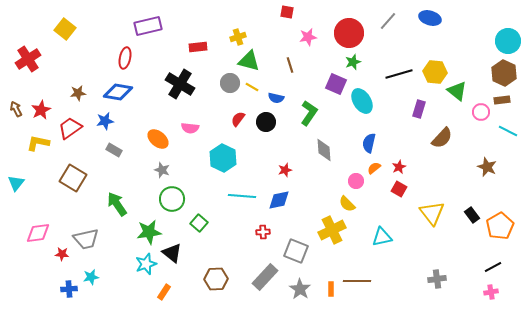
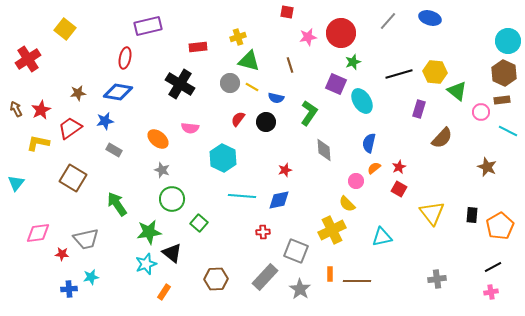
red circle at (349, 33): moved 8 px left
black rectangle at (472, 215): rotated 42 degrees clockwise
orange rectangle at (331, 289): moved 1 px left, 15 px up
